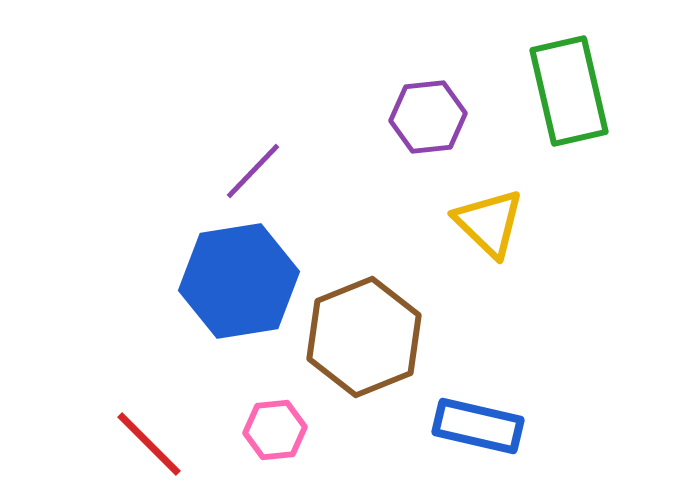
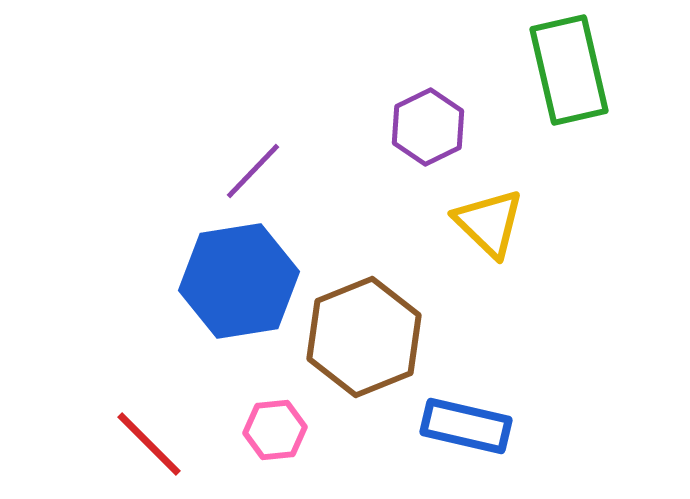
green rectangle: moved 21 px up
purple hexagon: moved 10 px down; rotated 20 degrees counterclockwise
blue rectangle: moved 12 px left
